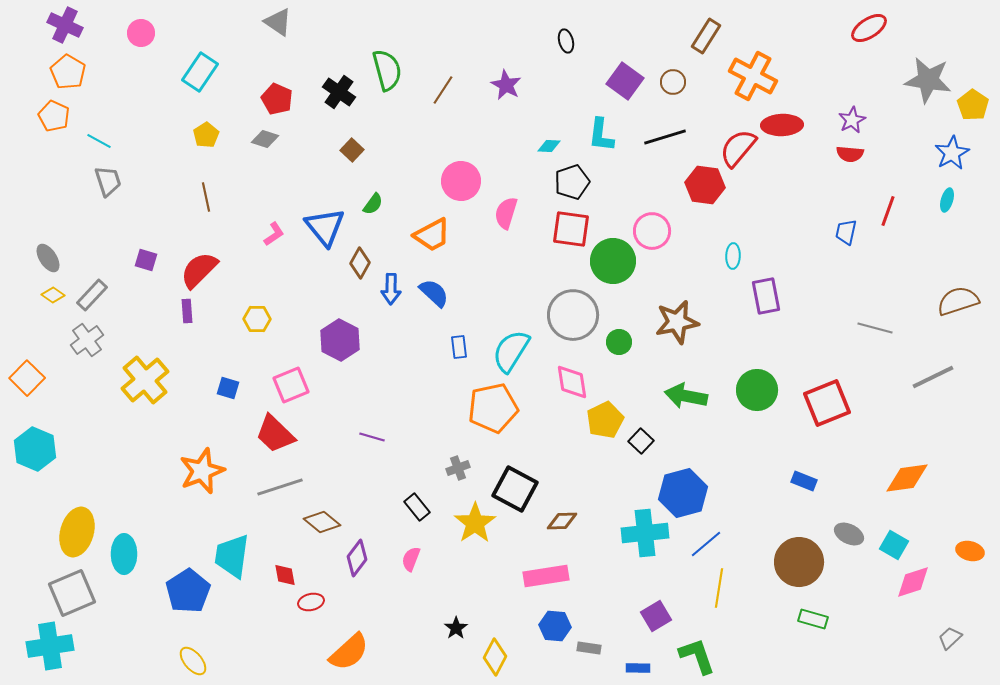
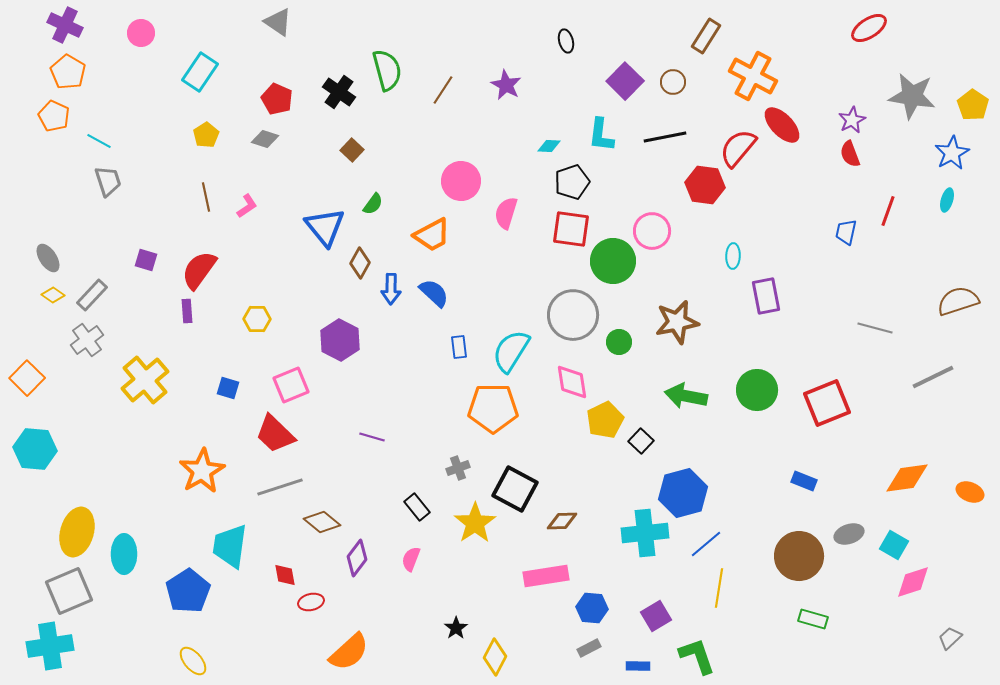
gray star at (928, 80): moved 16 px left, 16 px down
purple square at (625, 81): rotated 9 degrees clockwise
red ellipse at (782, 125): rotated 48 degrees clockwise
black line at (665, 137): rotated 6 degrees clockwise
red semicircle at (850, 154): rotated 64 degrees clockwise
pink L-shape at (274, 234): moved 27 px left, 28 px up
red semicircle at (199, 270): rotated 9 degrees counterclockwise
orange pentagon at (493, 408): rotated 12 degrees clockwise
cyan hexagon at (35, 449): rotated 18 degrees counterclockwise
orange star at (202, 471): rotated 9 degrees counterclockwise
gray ellipse at (849, 534): rotated 44 degrees counterclockwise
orange ellipse at (970, 551): moved 59 px up; rotated 8 degrees clockwise
cyan trapezoid at (232, 556): moved 2 px left, 10 px up
brown circle at (799, 562): moved 6 px up
gray square at (72, 593): moved 3 px left, 2 px up
blue hexagon at (555, 626): moved 37 px right, 18 px up
gray rectangle at (589, 648): rotated 35 degrees counterclockwise
blue rectangle at (638, 668): moved 2 px up
